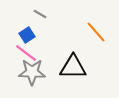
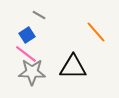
gray line: moved 1 px left, 1 px down
pink line: moved 1 px down
